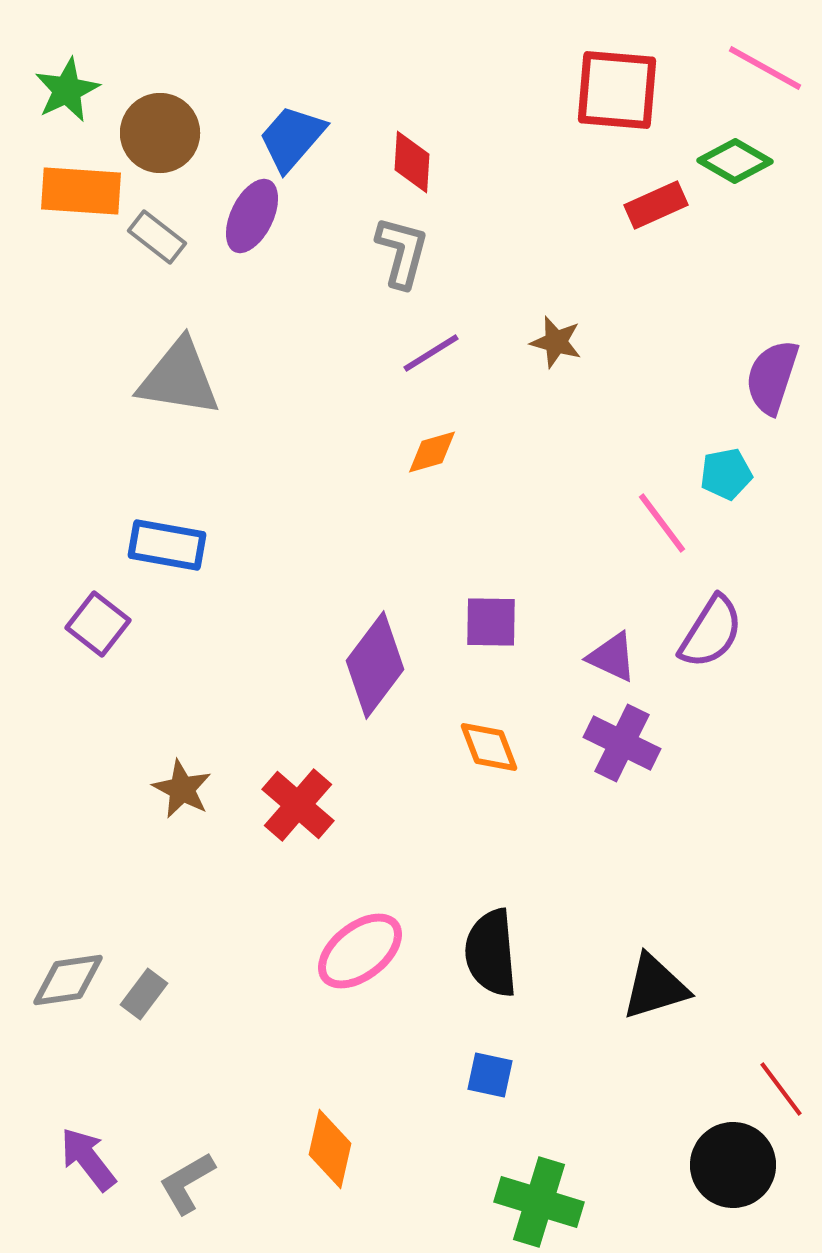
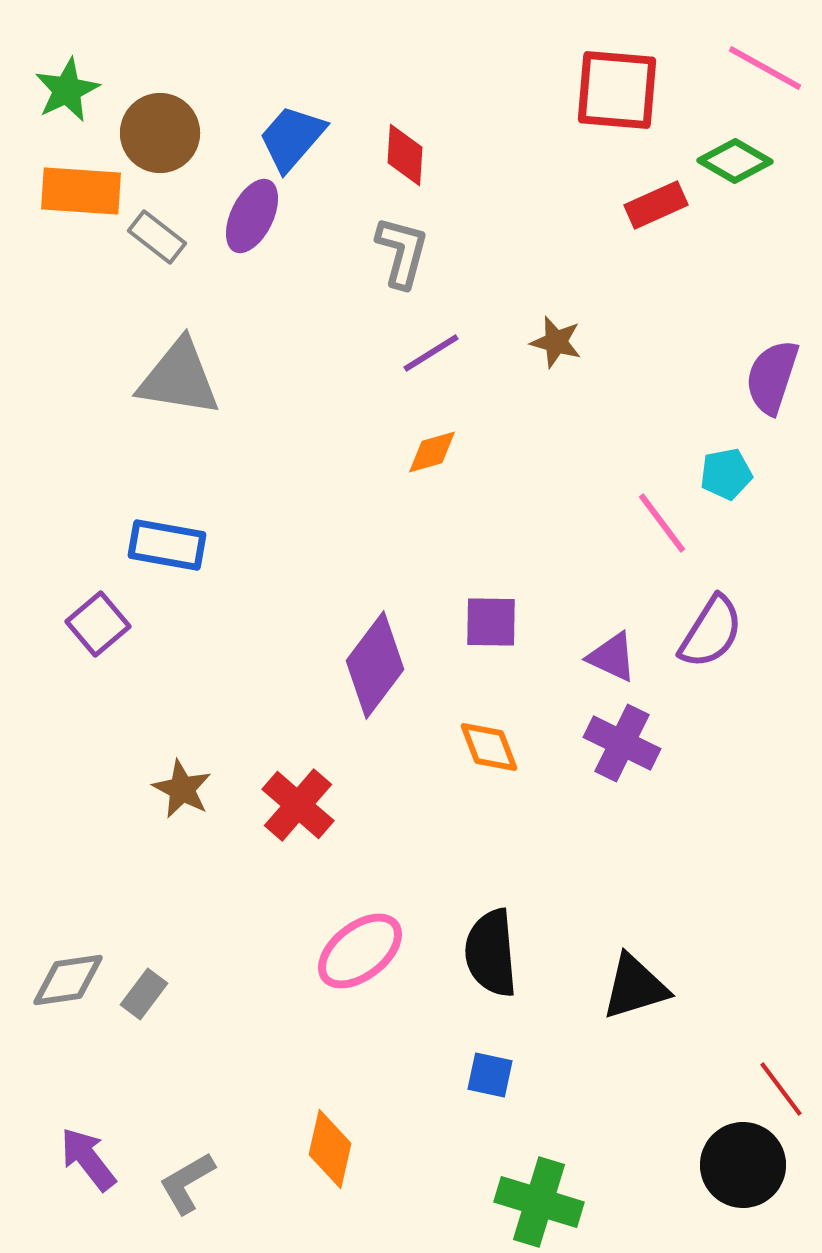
red diamond at (412, 162): moved 7 px left, 7 px up
purple square at (98, 624): rotated 12 degrees clockwise
black triangle at (655, 987): moved 20 px left
black circle at (733, 1165): moved 10 px right
